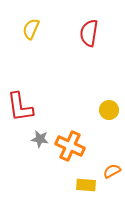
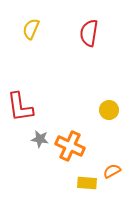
yellow rectangle: moved 1 px right, 2 px up
